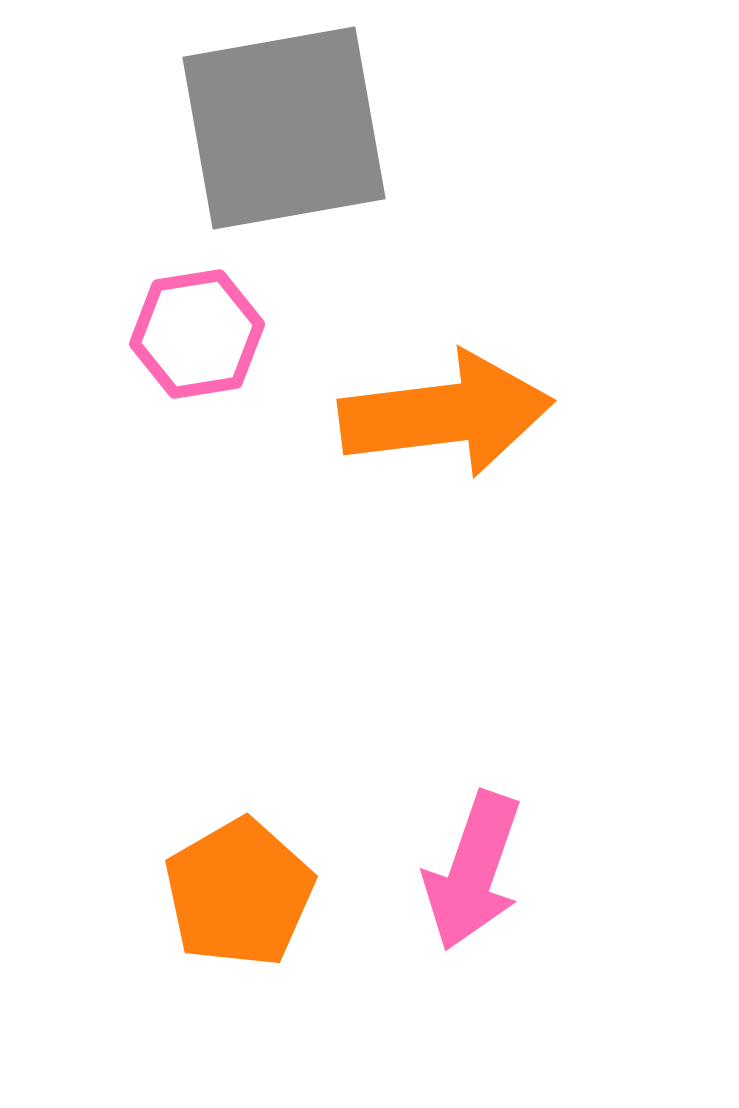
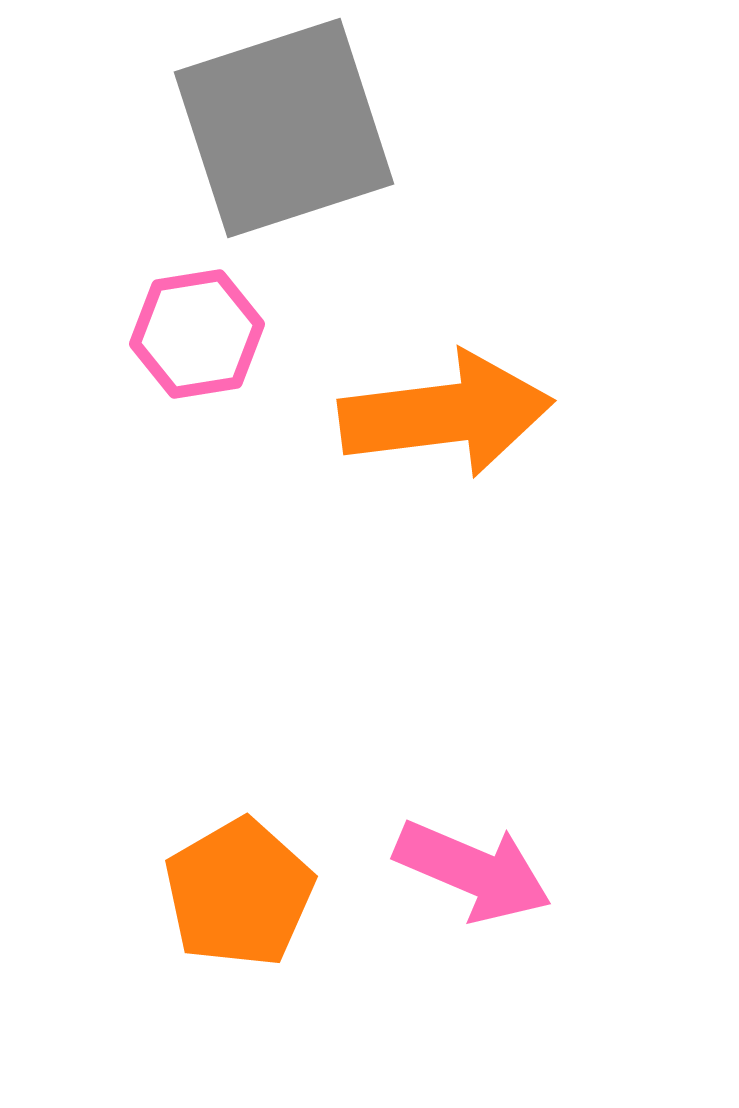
gray square: rotated 8 degrees counterclockwise
pink arrow: rotated 86 degrees counterclockwise
